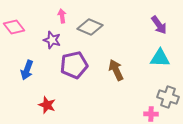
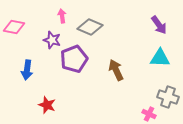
pink diamond: rotated 40 degrees counterclockwise
purple pentagon: moved 6 px up; rotated 8 degrees counterclockwise
blue arrow: rotated 12 degrees counterclockwise
pink cross: moved 2 px left; rotated 24 degrees clockwise
